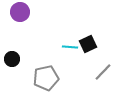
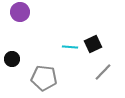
black square: moved 5 px right
gray pentagon: moved 2 px left; rotated 20 degrees clockwise
